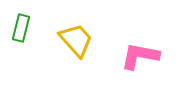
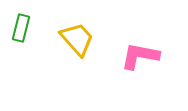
yellow trapezoid: moved 1 px right, 1 px up
